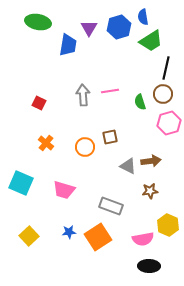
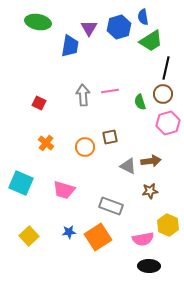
blue trapezoid: moved 2 px right, 1 px down
pink hexagon: moved 1 px left
